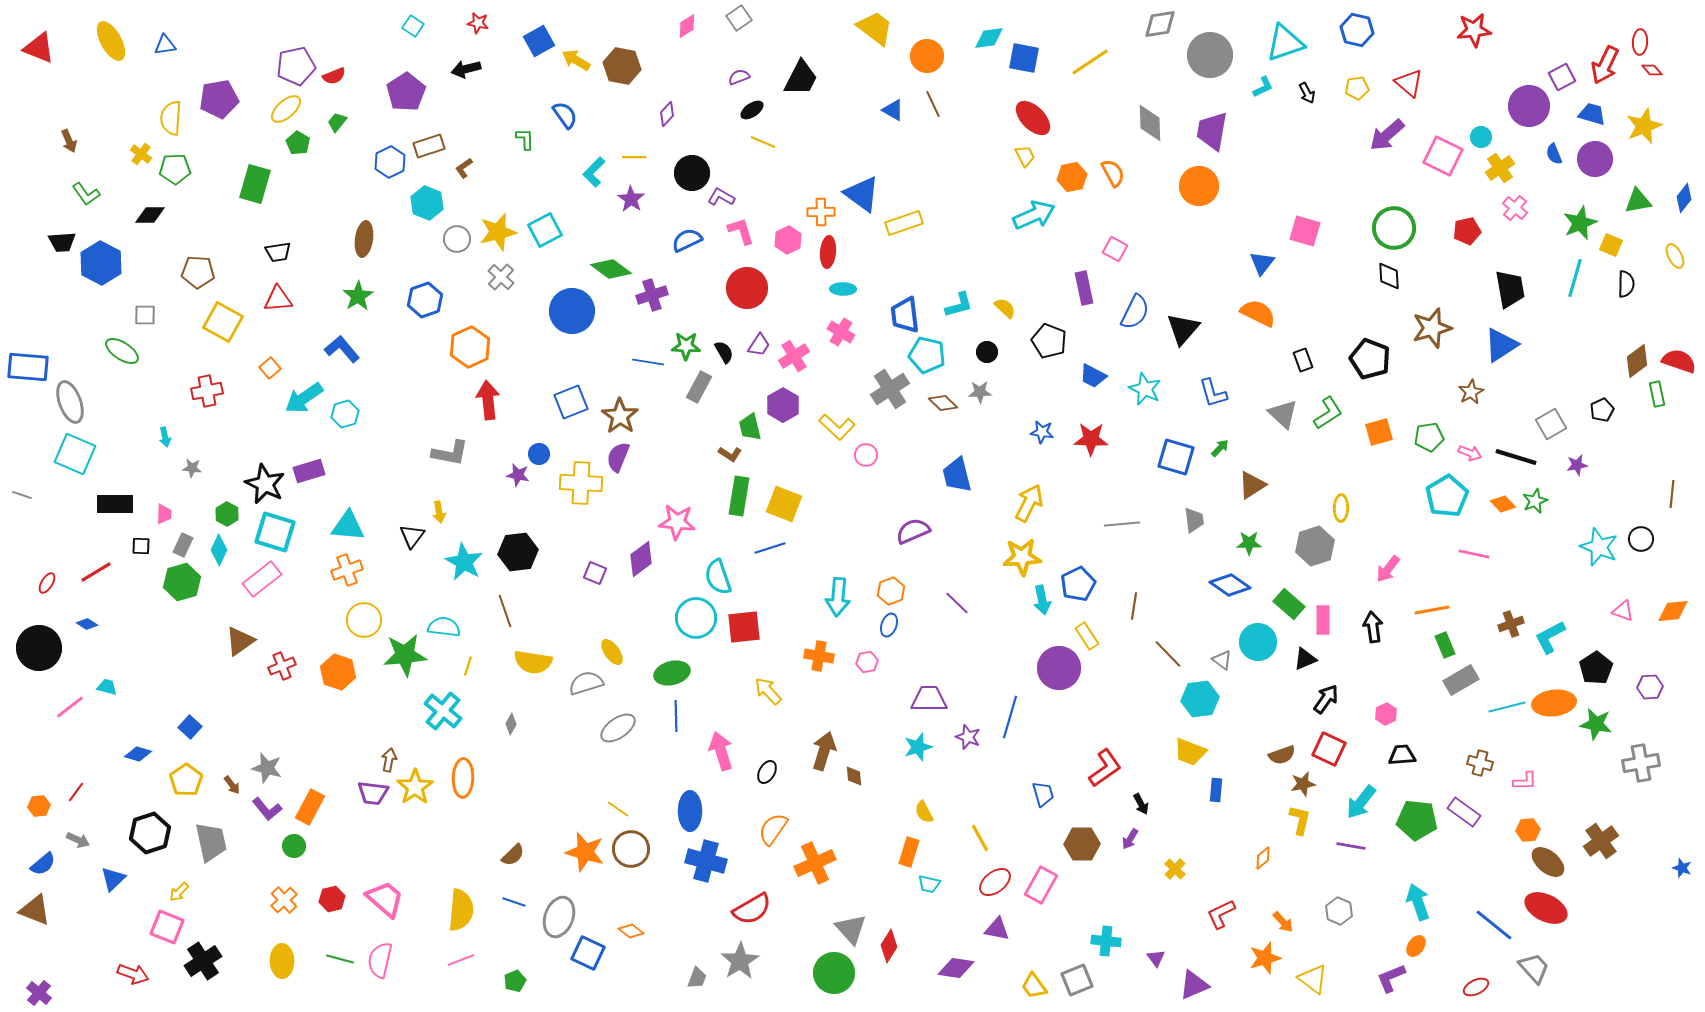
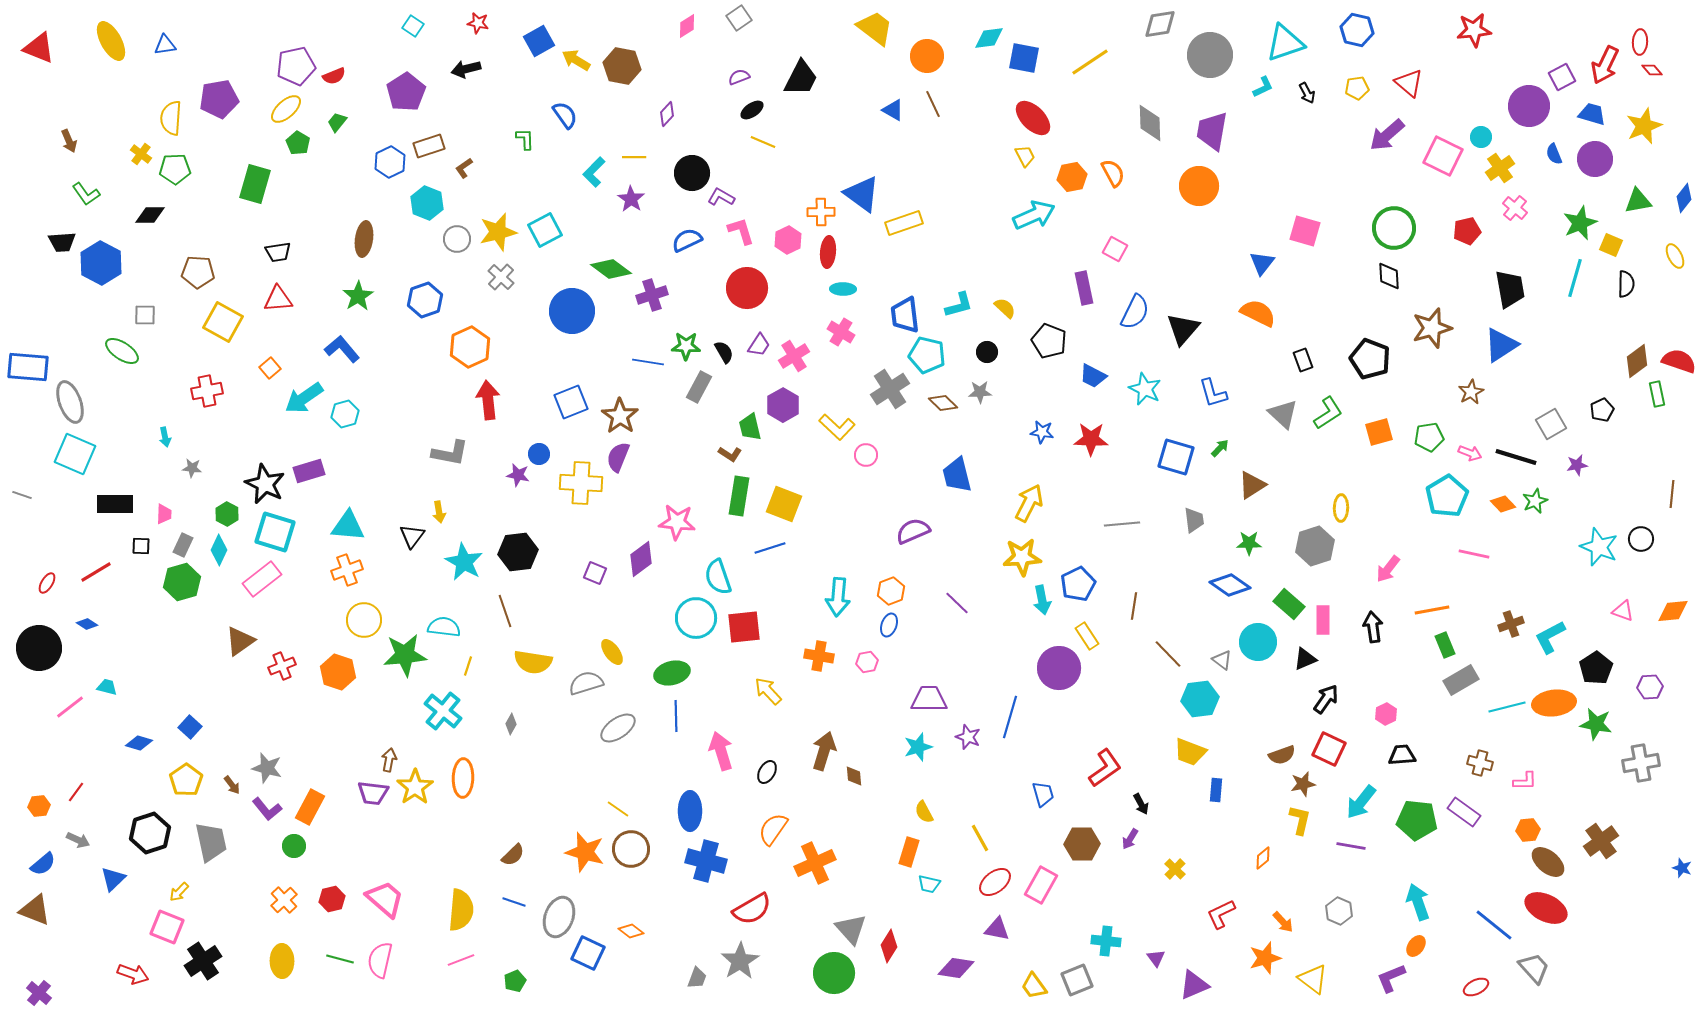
blue diamond at (138, 754): moved 1 px right, 11 px up
